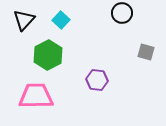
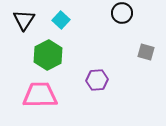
black triangle: rotated 10 degrees counterclockwise
purple hexagon: rotated 10 degrees counterclockwise
pink trapezoid: moved 4 px right, 1 px up
